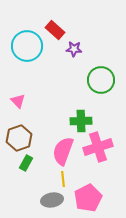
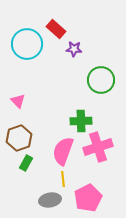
red rectangle: moved 1 px right, 1 px up
cyan circle: moved 2 px up
gray ellipse: moved 2 px left
